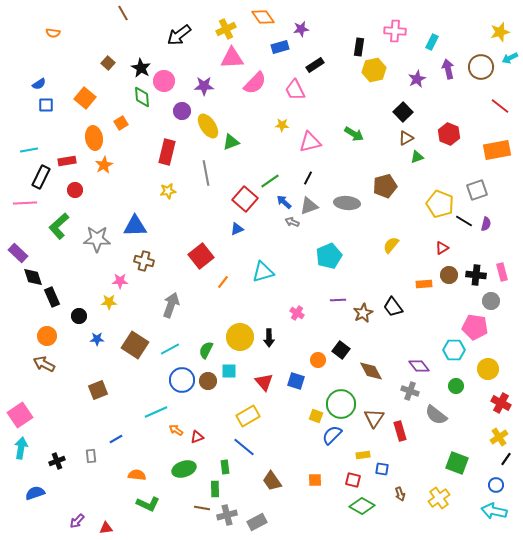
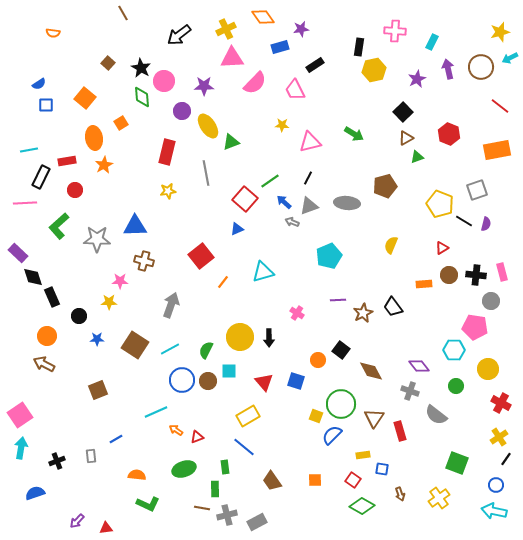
yellow semicircle at (391, 245): rotated 18 degrees counterclockwise
red square at (353, 480): rotated 21 degrees clockwise
